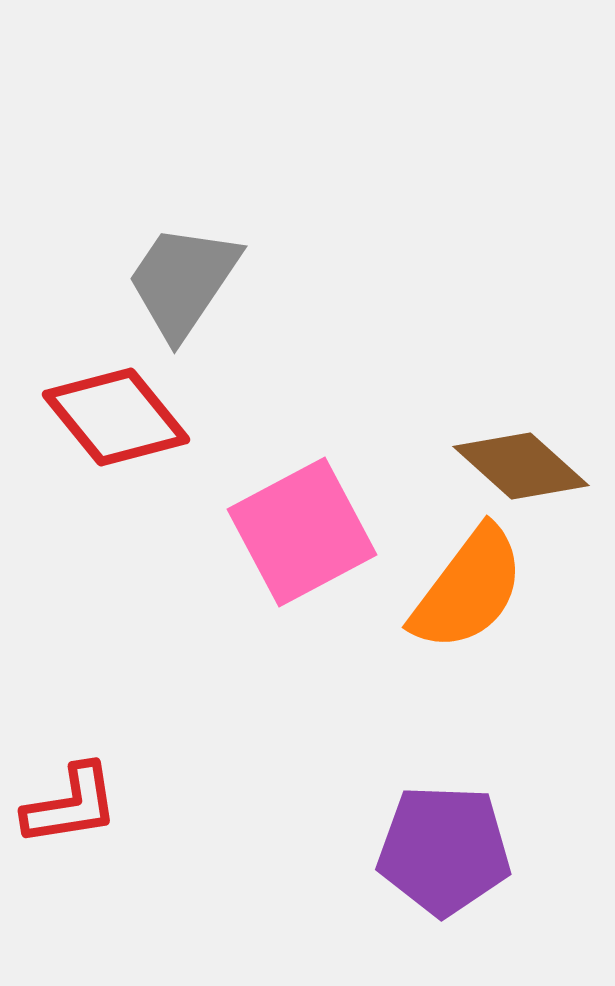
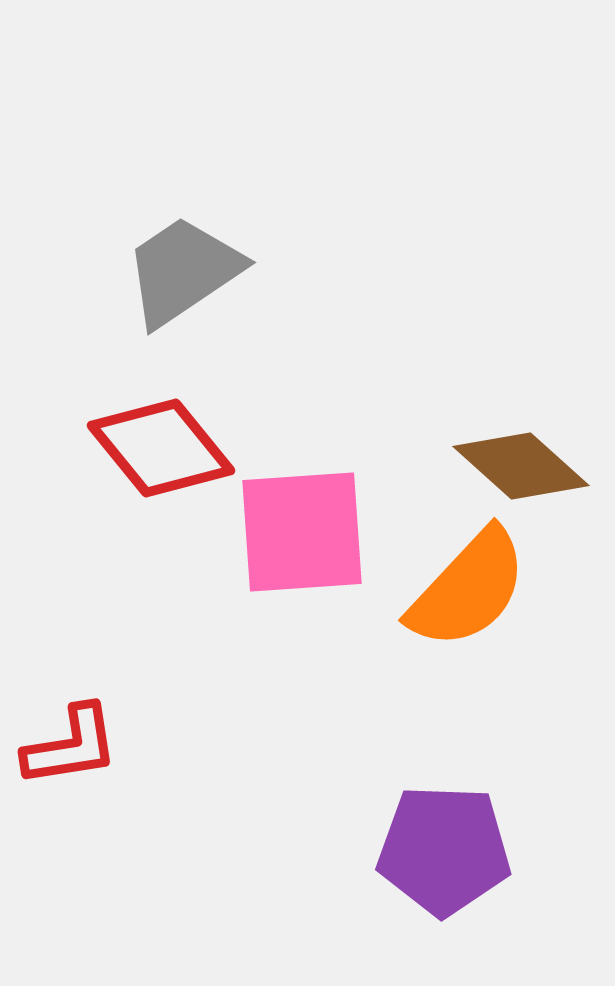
gray trapezoid: moved 10 px up; rotated 22 degrees clockwise
red diamond: moved 45 px right, 31 px down
pink square: rotated 24 degrees clockwise
orange semicircle: rotated 6 degrees clockwise
red L-shape: moved 59 px up
